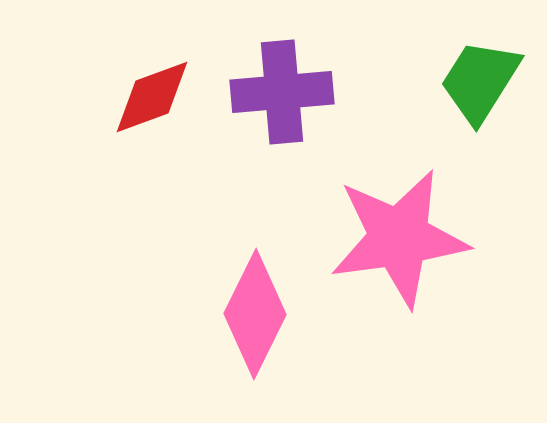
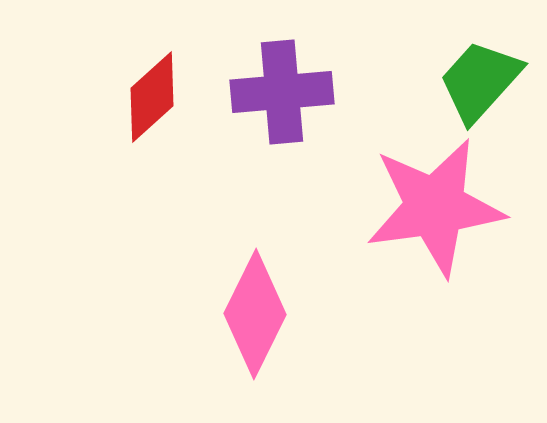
green trapezoid: rotated 10 degrees clockwise
red diamond: rotated 22 degrees counterclockwise
pink star: moved 36 px right, 31 px up
